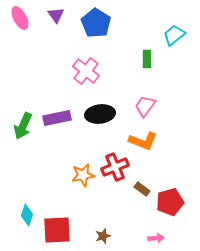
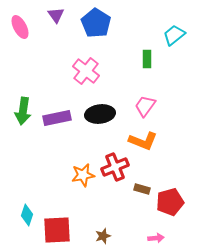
pink ellipse: moved 9 px down
green arrow: moved 15 px up; rotated 16 degrees counterclockwise
brown rectangle: rotated 21 degrees counterclockwise
